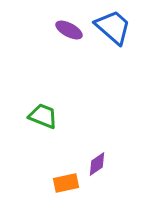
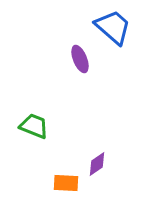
purple ellipse: moved 11 px right, 29 px down; rotated 40 degrees clockwise
green trapezoid: moved 9 px left, 10 px down
orange rectangle: rotated 15 degrees clockwise
